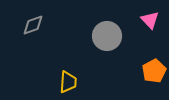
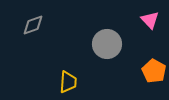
gray circle: moved 8 px down
orange pentagon: rotated 15 degrees counterclockwise
